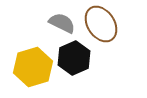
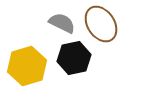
black hexagon: rotated 12 degrees clockwise
yellow hexagon: moved 6 px left, 1 px up
